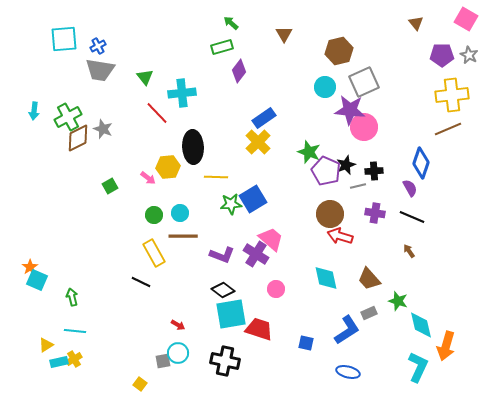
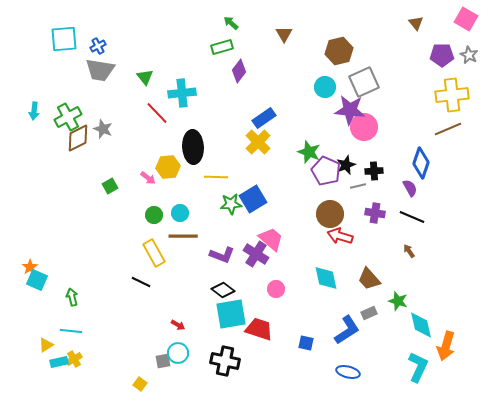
cyan line at (75, 331): moved 4 px left
